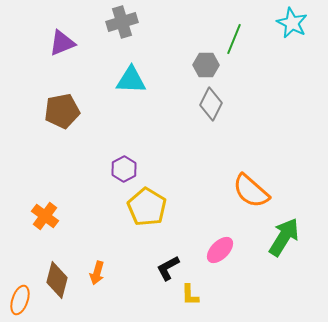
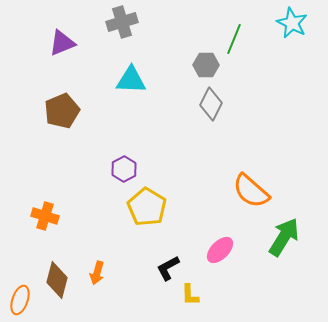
brown pentagon: rotated 12 degrees counterclockwise
orange cross: rotated 20 degrees counterclockwise
